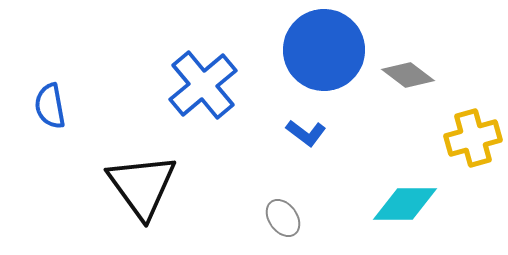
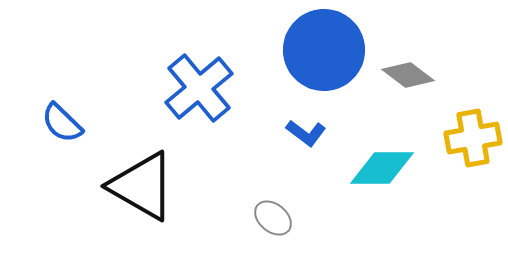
blue cross: moved 4 px left, 3 px down
blue semicircle: moved 12 px right, 17 px down; rotated 36 degrees counterclockwise
yellow cross: rotated 6 degrees clockwise
black triangle: rotated 24 degrees counterclockwise
cyan diamond: moved 23 px left, 36 px up
gray ellipse: moved 10 px left; rotated 15 degrees counterclockwise
